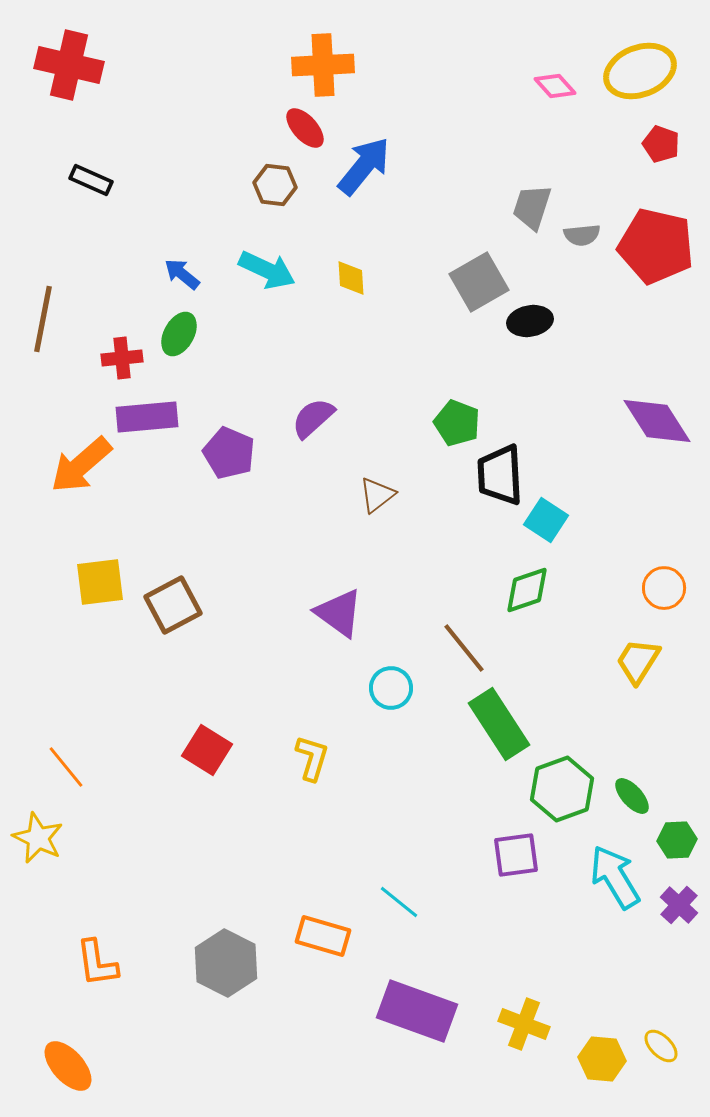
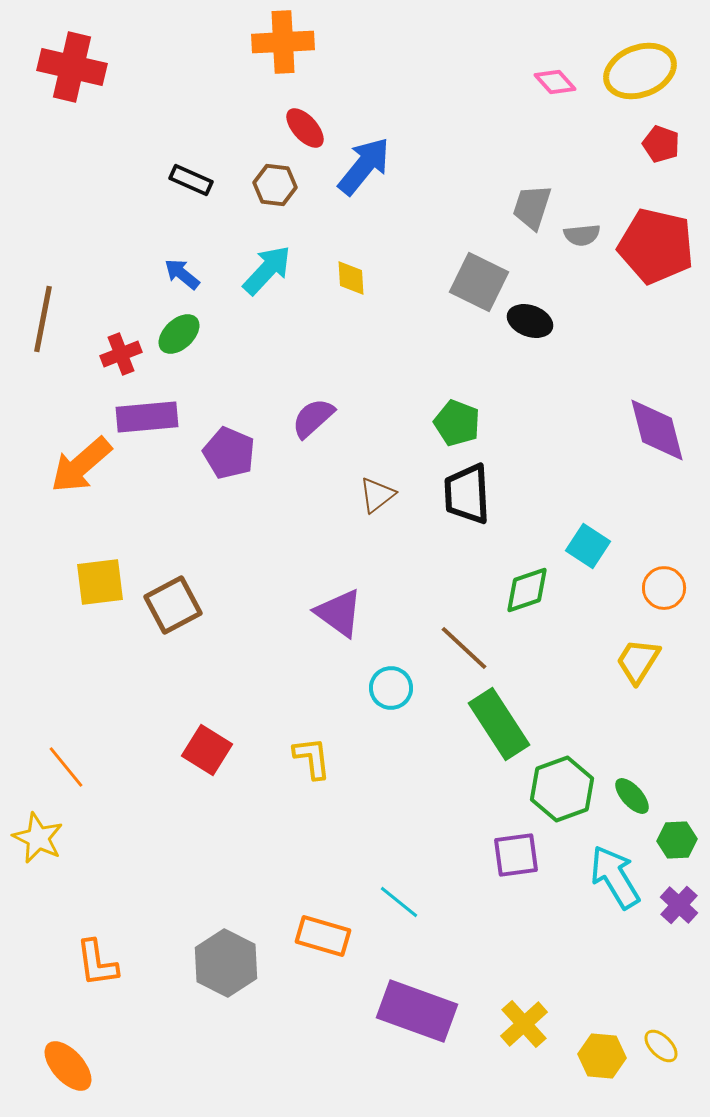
red cross at (69, 65): moved 3 px right, 2 px down
orange cross at (323, 65): moved 40 px left, 23 px up
pink diamond at (555, 86): moved 4 px up
black rectangle at (91, 180): moved 100 px right
cyan arrow at (267, 270): rotated 72 degrees counterclockwise
gray square at (479, 282): rotated 34 degrees counterclockwise
black ellipse at (530, 321): rotated 30 degrees clockwise
green ellipse at (179, 334): rotated 18 degrees clockwise
red cross at (122, 358): moved 1 px left, 4 px up; rotated 15 degrees counterclockwise
purple diamond at (657, 421): moved 9 px down; rotated 18 degrees clockwise
black trapezoid at (500, 475): moved 33 px left, 19 px down
cyan square at (546, 520): moved 42 px right, 26 px down
brown line at (464, 648): rotated 8 degrees counterclockwise
yellow L-shape at (312, 758): rotated 24 degrees counterclockwise
yellow cross at (524, 1024): rotated 27 degrees clockwise
yellow hexagon at (602, 1059): moved 3 px up
